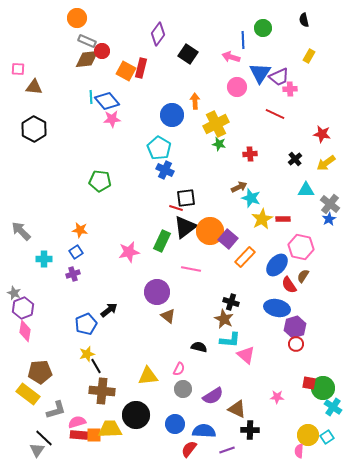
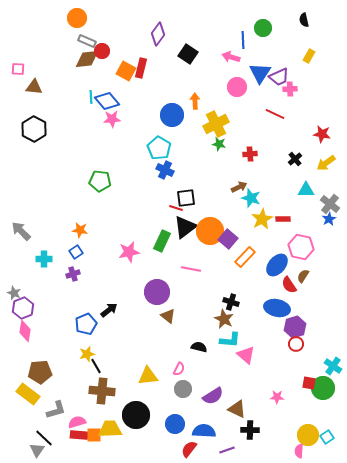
cyan cross at (333, 407): moved 41 px up
